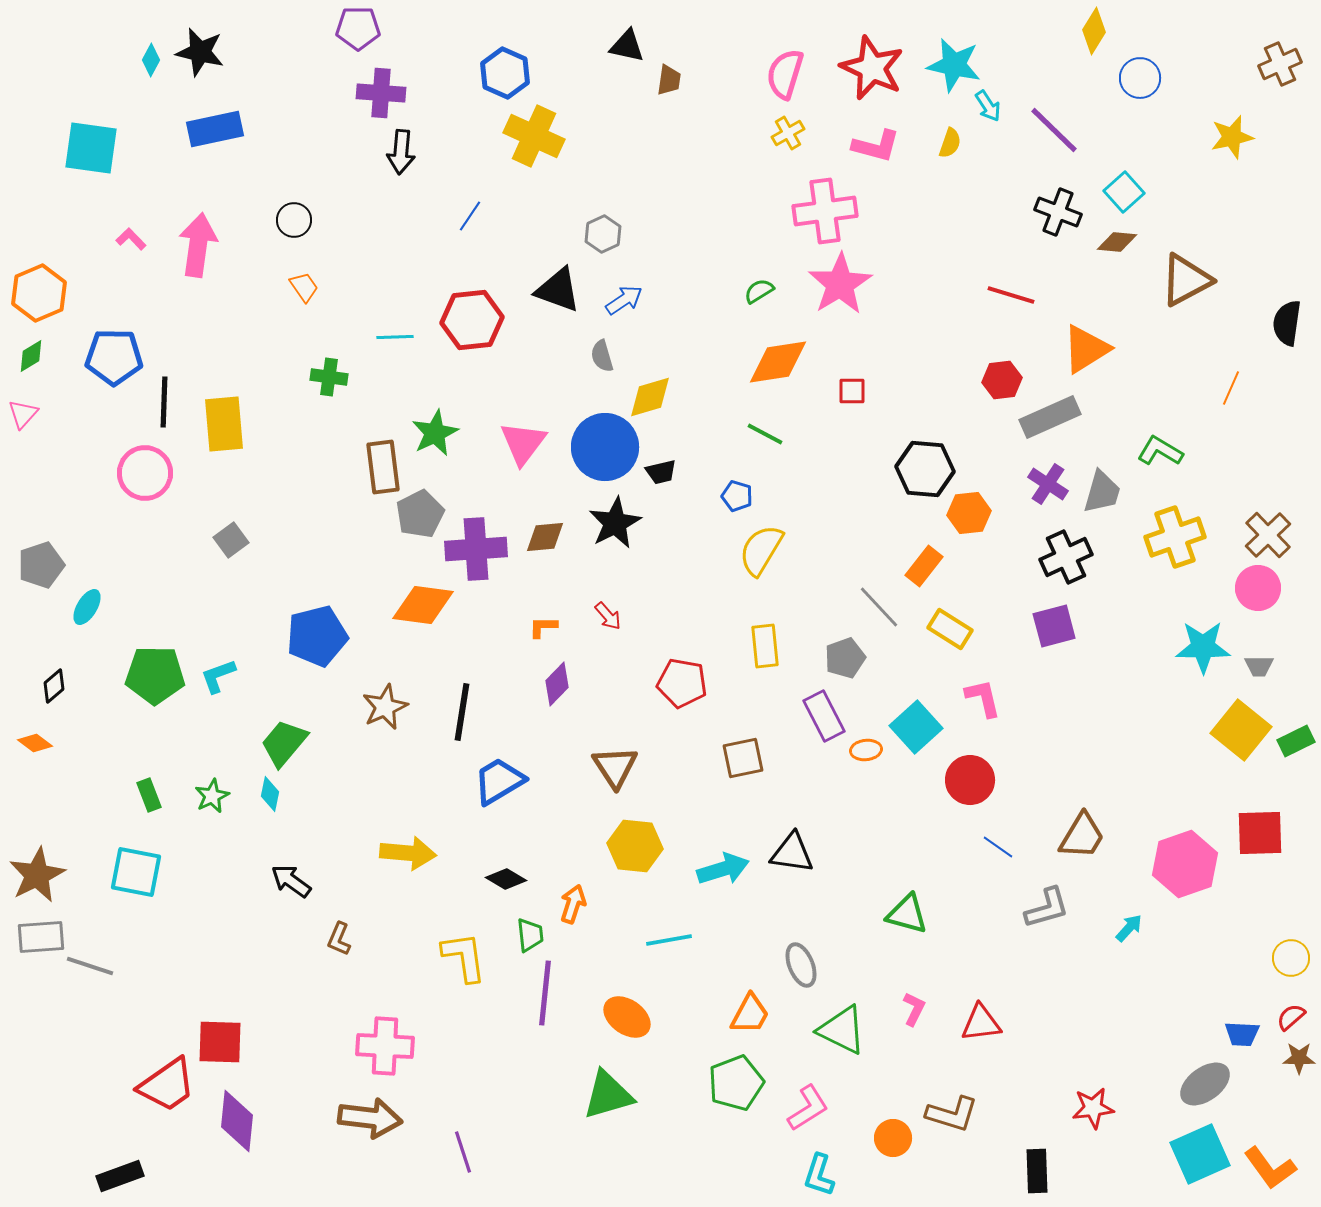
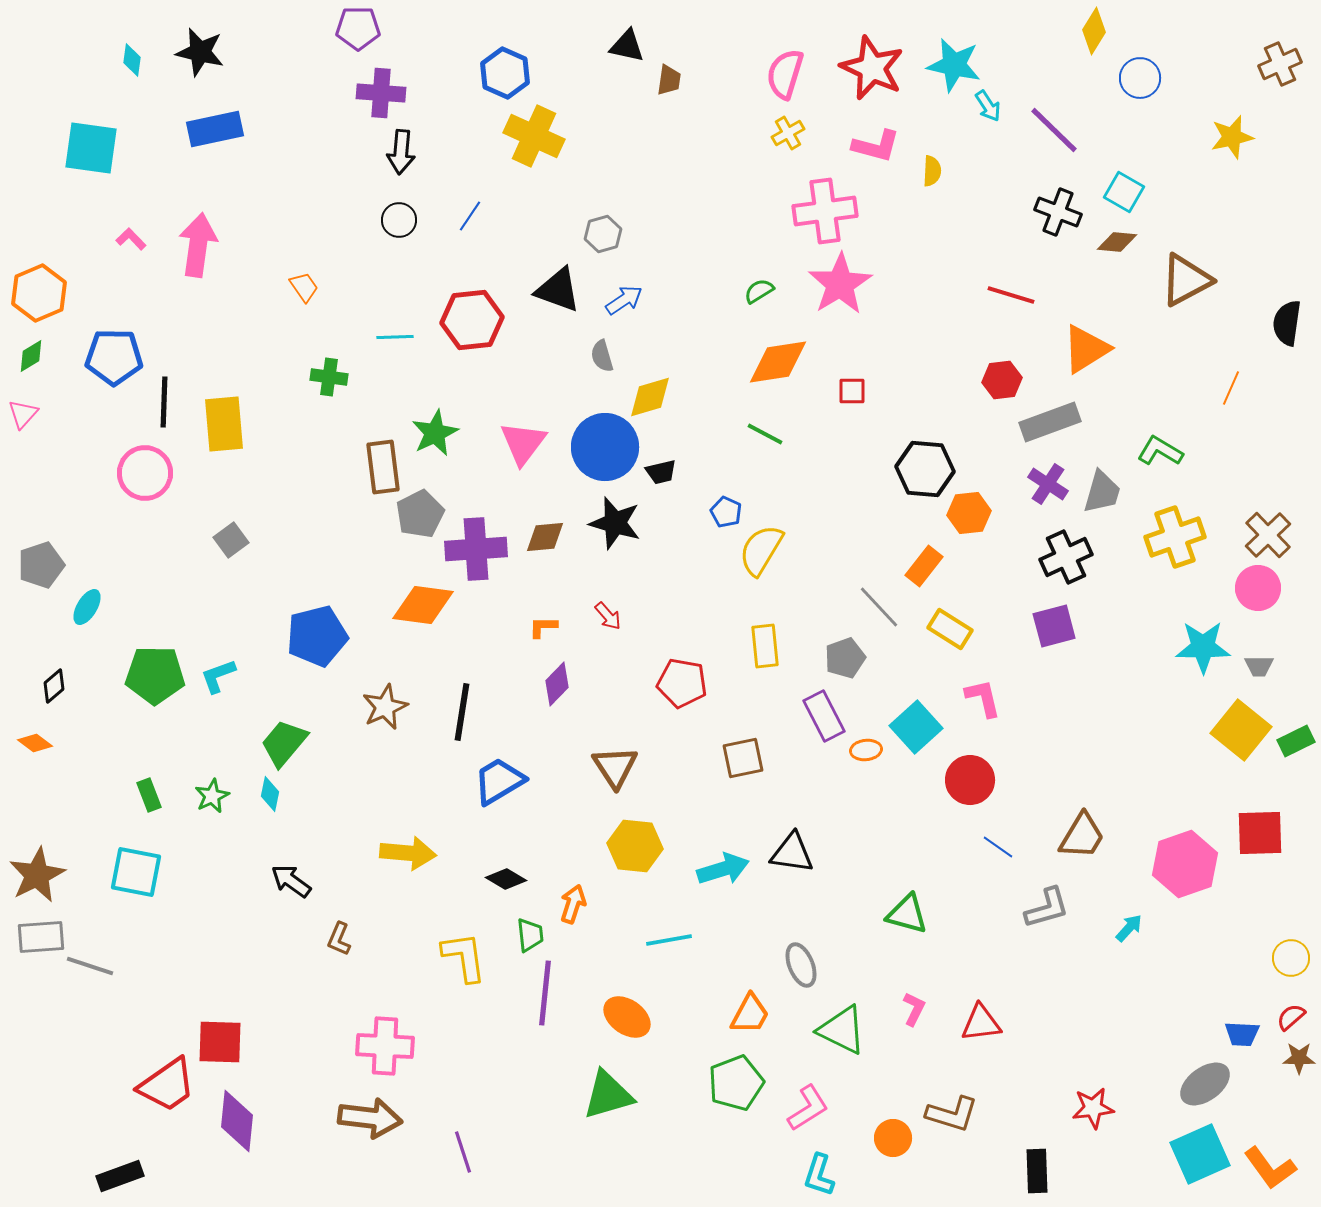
cyan diamond at (151, 60): moved 19 px left; rotated 20 degrees counterclockwise
yellow semicircle at (950, 143): moved 18 px left, 28 px down; rotated 16 degrees counterclockwise
cyan square at (1124, 192): rotated 18 degrees counterclockwise
black circle at (294, 220): moved 105 px right
gray hexagon at (603, 234): rotated 9 degrees clockwise
gray rectangle at (1050, 417): moved 5 px down; rotated 4 degrees clockwise
blue pentagon at (737, 496): moved 11 px left, 16 px down; rotated 8 degrees clockwise
black star at (615, 523): rotated 28 degrees counterclockwise
